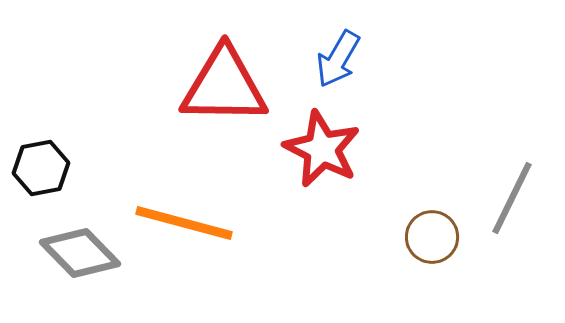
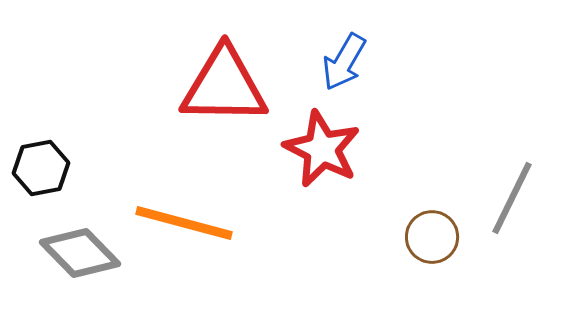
blue arrow: moved 6 px right, 3 px down
